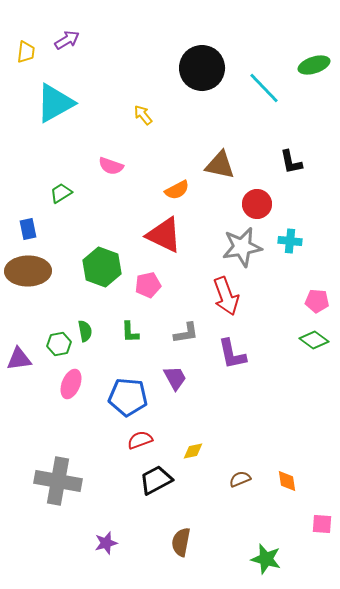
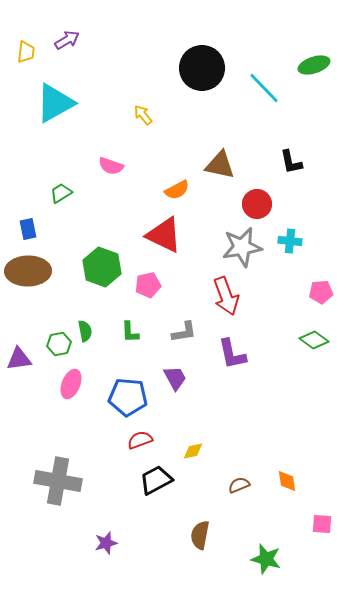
pink pentagon at (317, 301): moved 4 px right, 9 px up; rotated 10 degrees counterclockwise
gray L-shape at (186, 333): moved 2 px left, 1 px up
brown semicircle at (240, 479): moved 1 px left, 6 px down
brown semicircle at (181, 542): moved 19 px right, 7 px up
